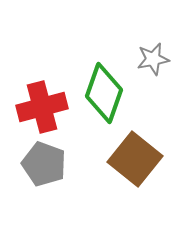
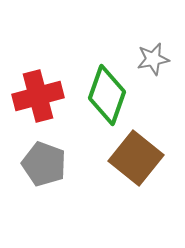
green diamond: moved 3 px right, 2 px down
red cross: moved 4 px left, 11 px up
brown square: moved 1 px right, 1 px up
